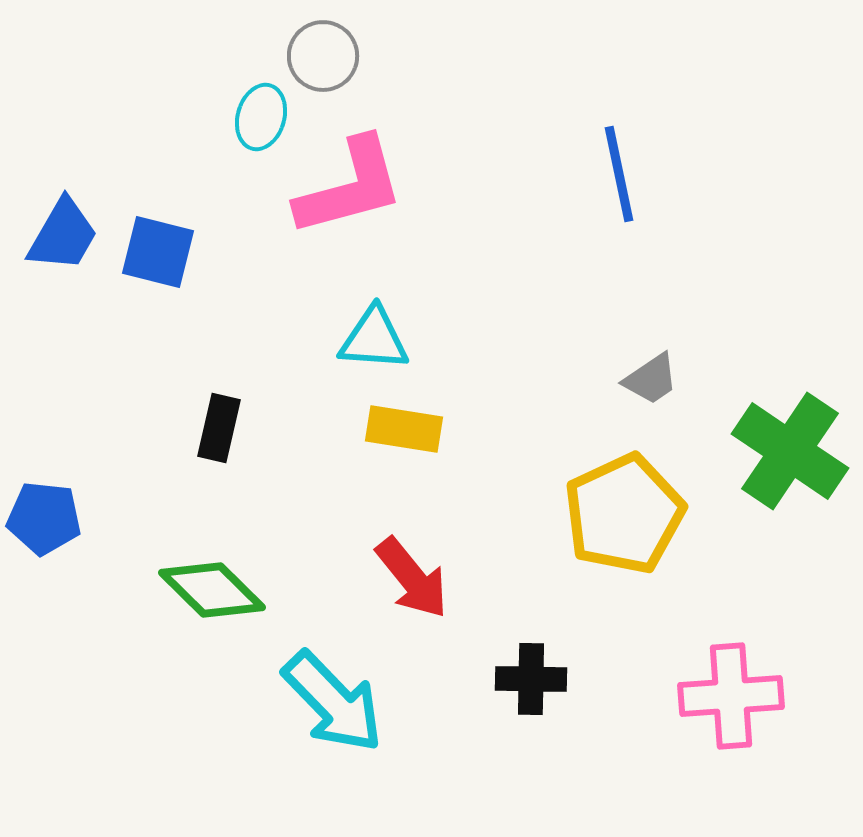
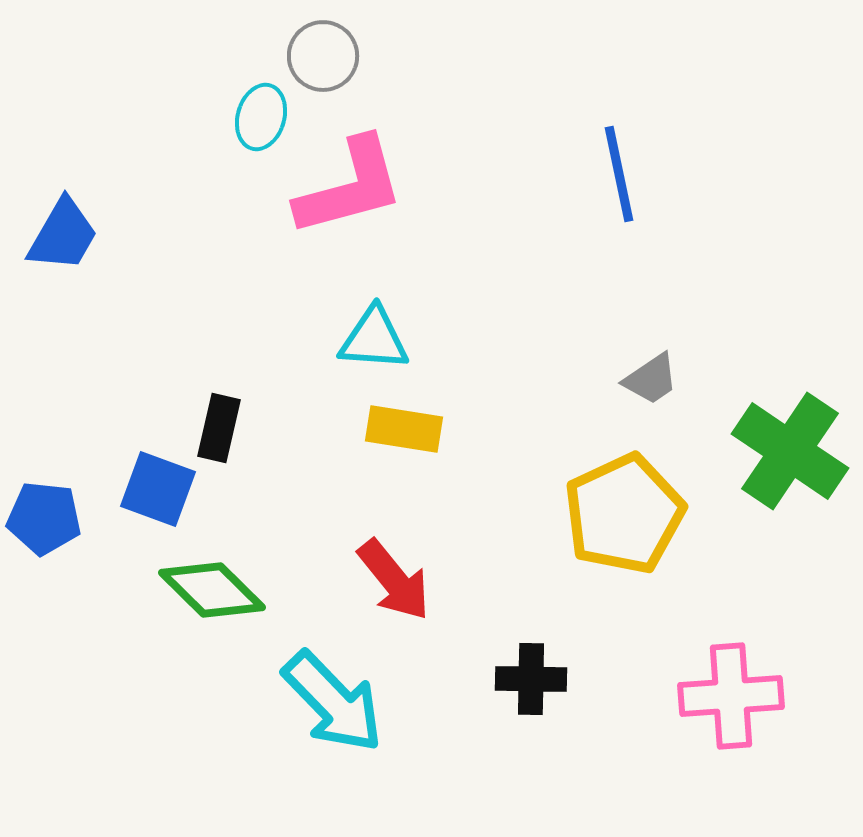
blue square: moved 237 px down; rotated 6 degrees clockwise
red arrow: moved 18 px left, 2 px down
